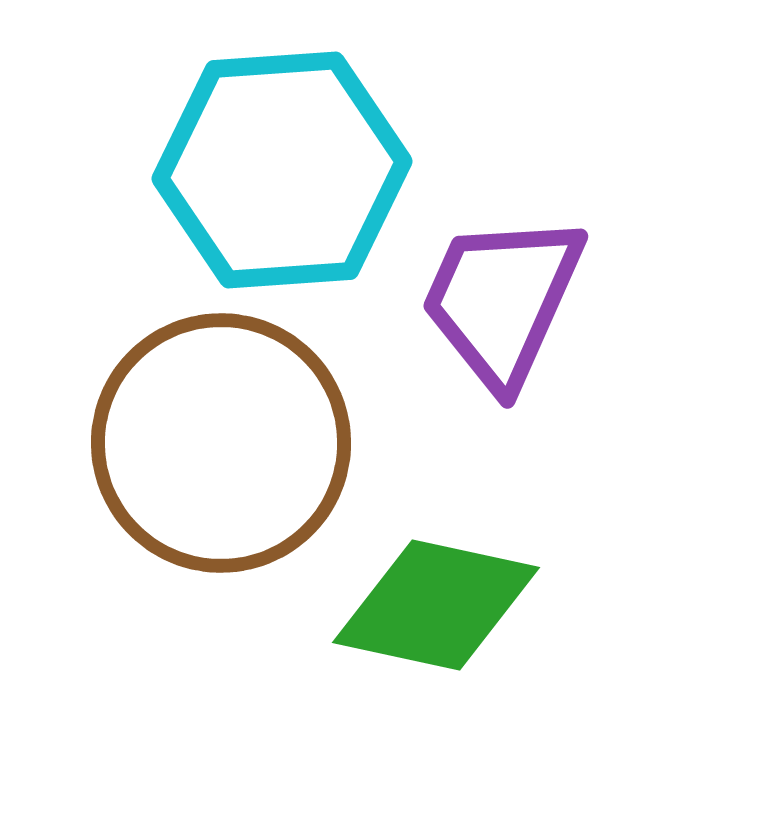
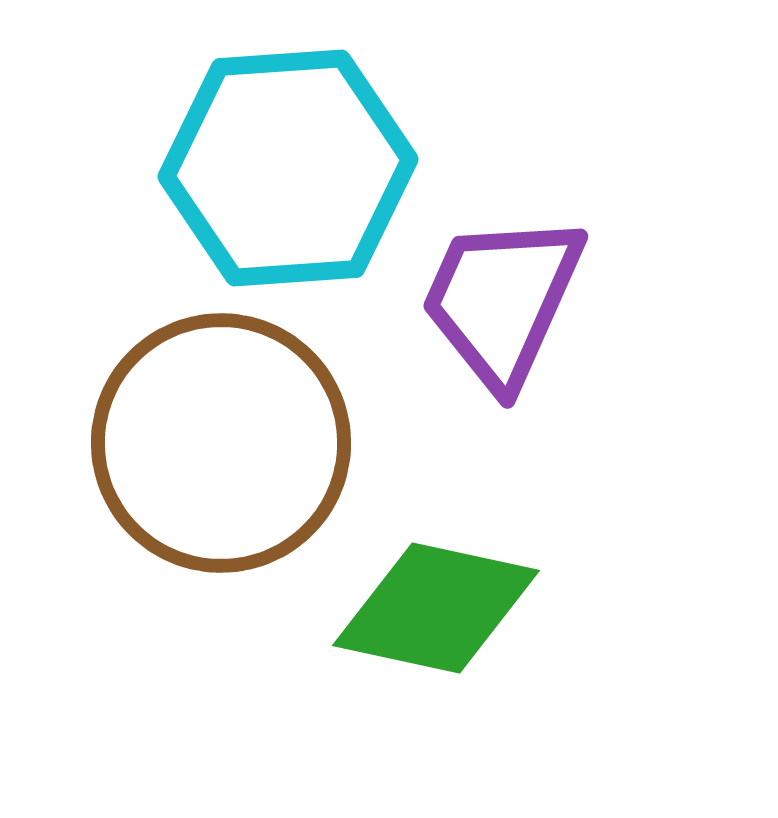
cyan hexagon: moved 6 px right, 2 px up
green diamond: moved 3 px down
